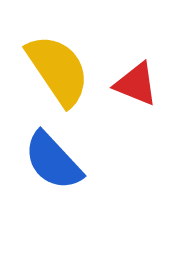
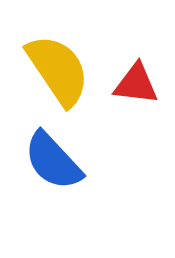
red triangle: rotated 15 degrees counterclockwise
